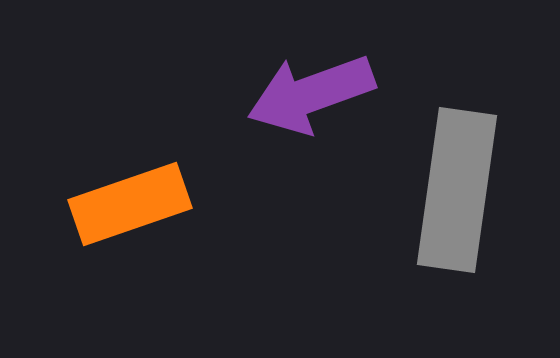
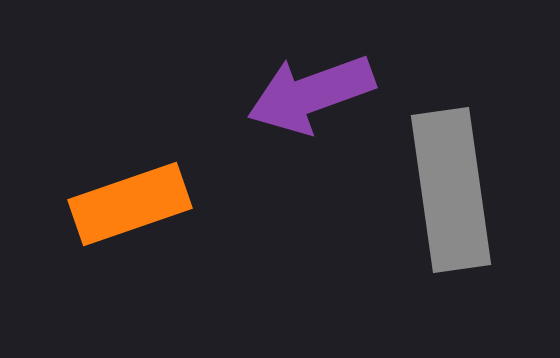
gray rectangle: moved 6 px left; rotated 16 degrees counterclockwise
